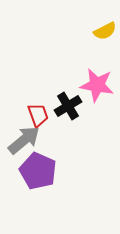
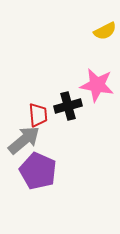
black cross: rotated 16 degrees clockwise
red trapezoid: rotated 15 degrees clockwise
